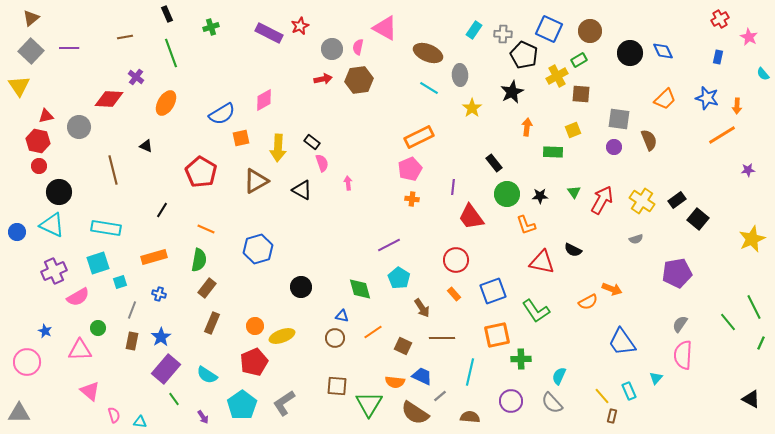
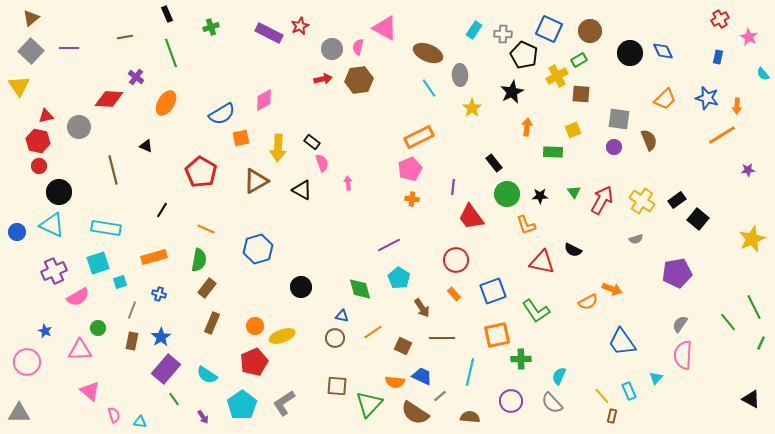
cyan line at (429, 88): rotated 24 degrees clockwise
green triangle at (369, 404): rotated 12 degrees clockwise
